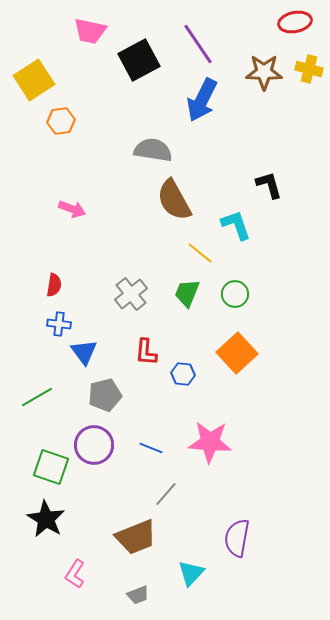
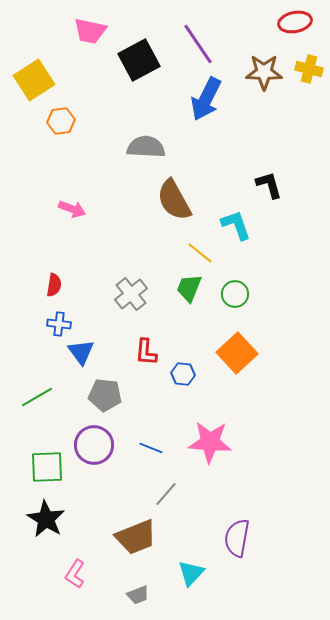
blue arrow: moved 4 px right, 1 px up
gray semicircle: moved 7 px left, 3 px up; rotated 6 degrees counterclockwise
green trapezoid: moved 2 px right, 5 px up
blue triangle: moved 3 px left
gray pentagon: rotated 20 degrees clockwise
green square: moved 4 px left; rotated 21 degrees counterclockwise
